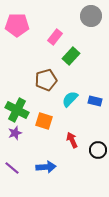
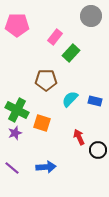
green rectangle: moved 3 px up
brown pentagon: rotated 15 degrees clockwise
orange square: moved 2 px left, 2 px down
red arrow: moved 7 px right, 3 px up
